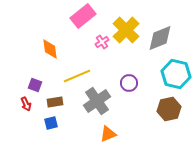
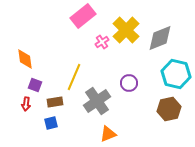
orange diamond: moved 25 px left, 10 px down
yellow line: moved 3 px left, 1 px down; rotated 44 degrees counterclockwise
red arrow: rotated 32 degrees clockwise
